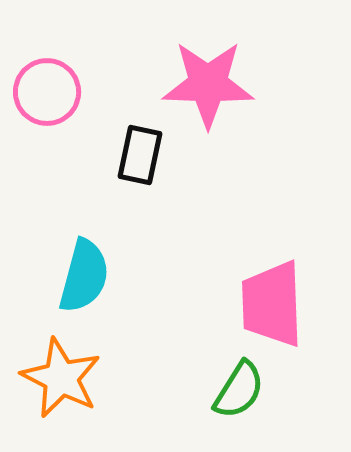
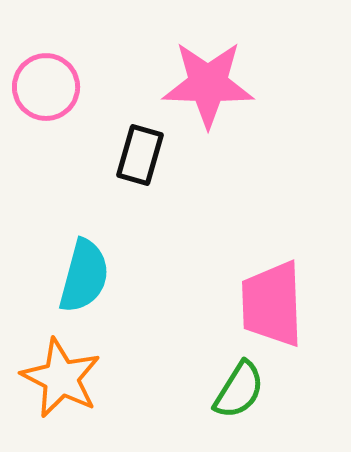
pink circle: moved 1 px left, 5 px up
black rectangle: rotated 4 degrees clockwise
